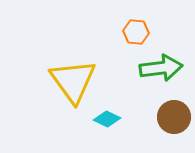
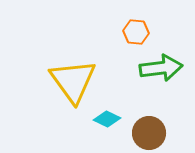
brown circle: moved 25 px left, 16 px down
